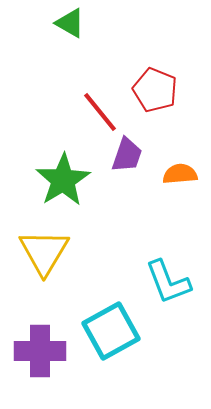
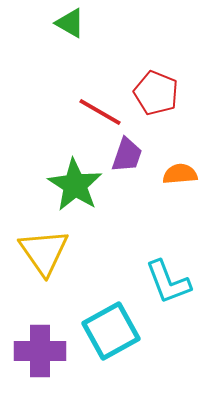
red pentagon: moved 1 px right, 3 px down
red line: rotated 21 degrees counterclockwise
green star: moved 12 px right, 5 px down; rotated 8 degrees counterclockwise
yellow triangle: rotated 6 degrees counterclockwise
